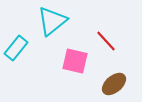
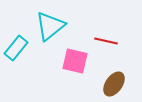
cyan triangle: moved 2 px left, 5 px down
red line: rotated 35 degrees counterclockwise
brown ellipse: rotated 15 degrees counterclockwise
